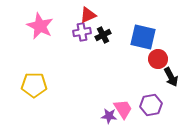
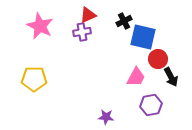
black cross: moved 21 px right, 14 px up
yellow pentagon: moved 6 px up
pink trapezoid: moved 13 px right, 32 px up; rotated 60 degrees clockwise
purple star: moved 3 px left, 1 px down
